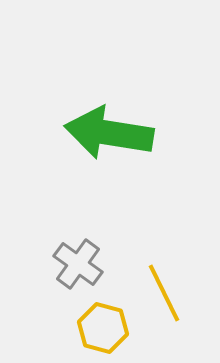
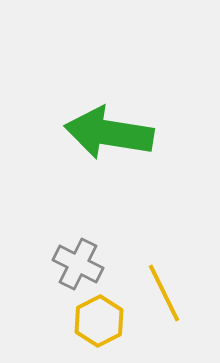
gray cross: rotated 9 degrees counterclockwise
yellow hexagon: moved 4 px left, 7 px up; rotated 18 degrees clockwise
